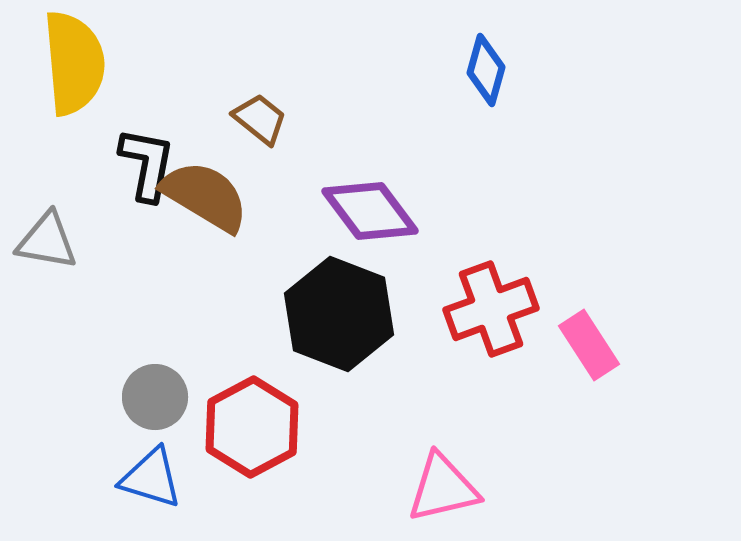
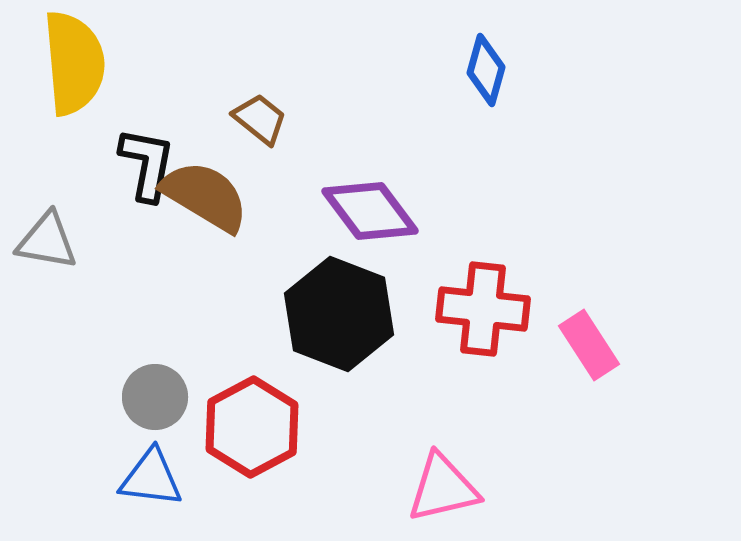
red cross: moved 8 px left; rotated 26 degrees clockwise
blue triangle: rotated 10 degrees counterclockwise
